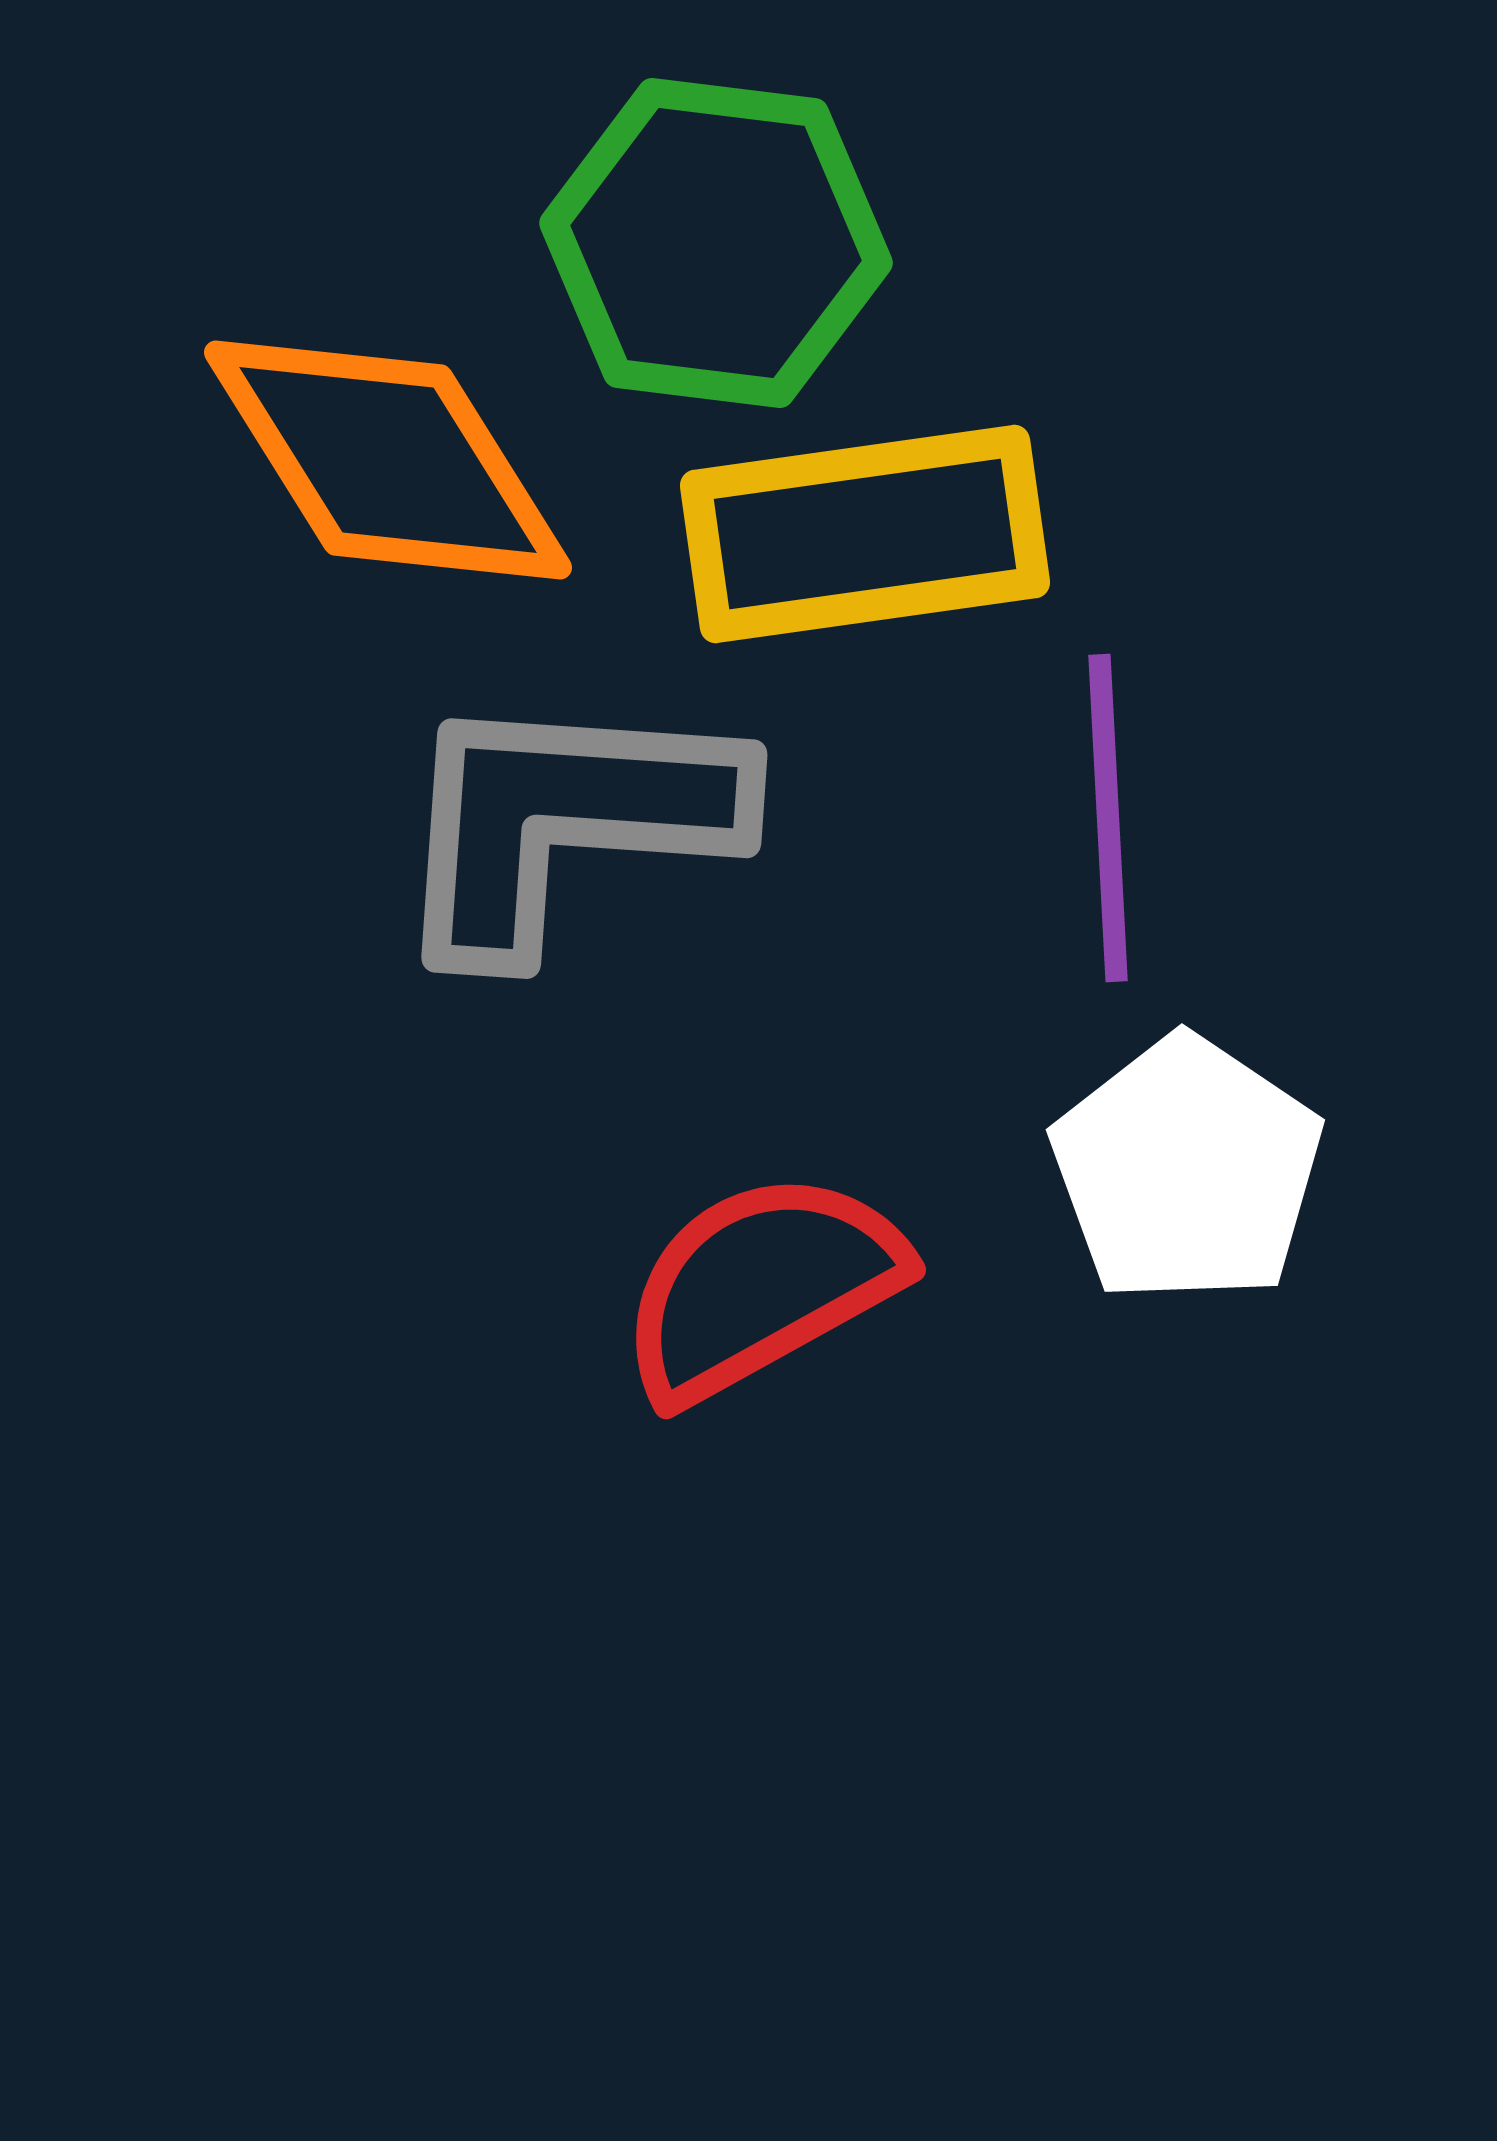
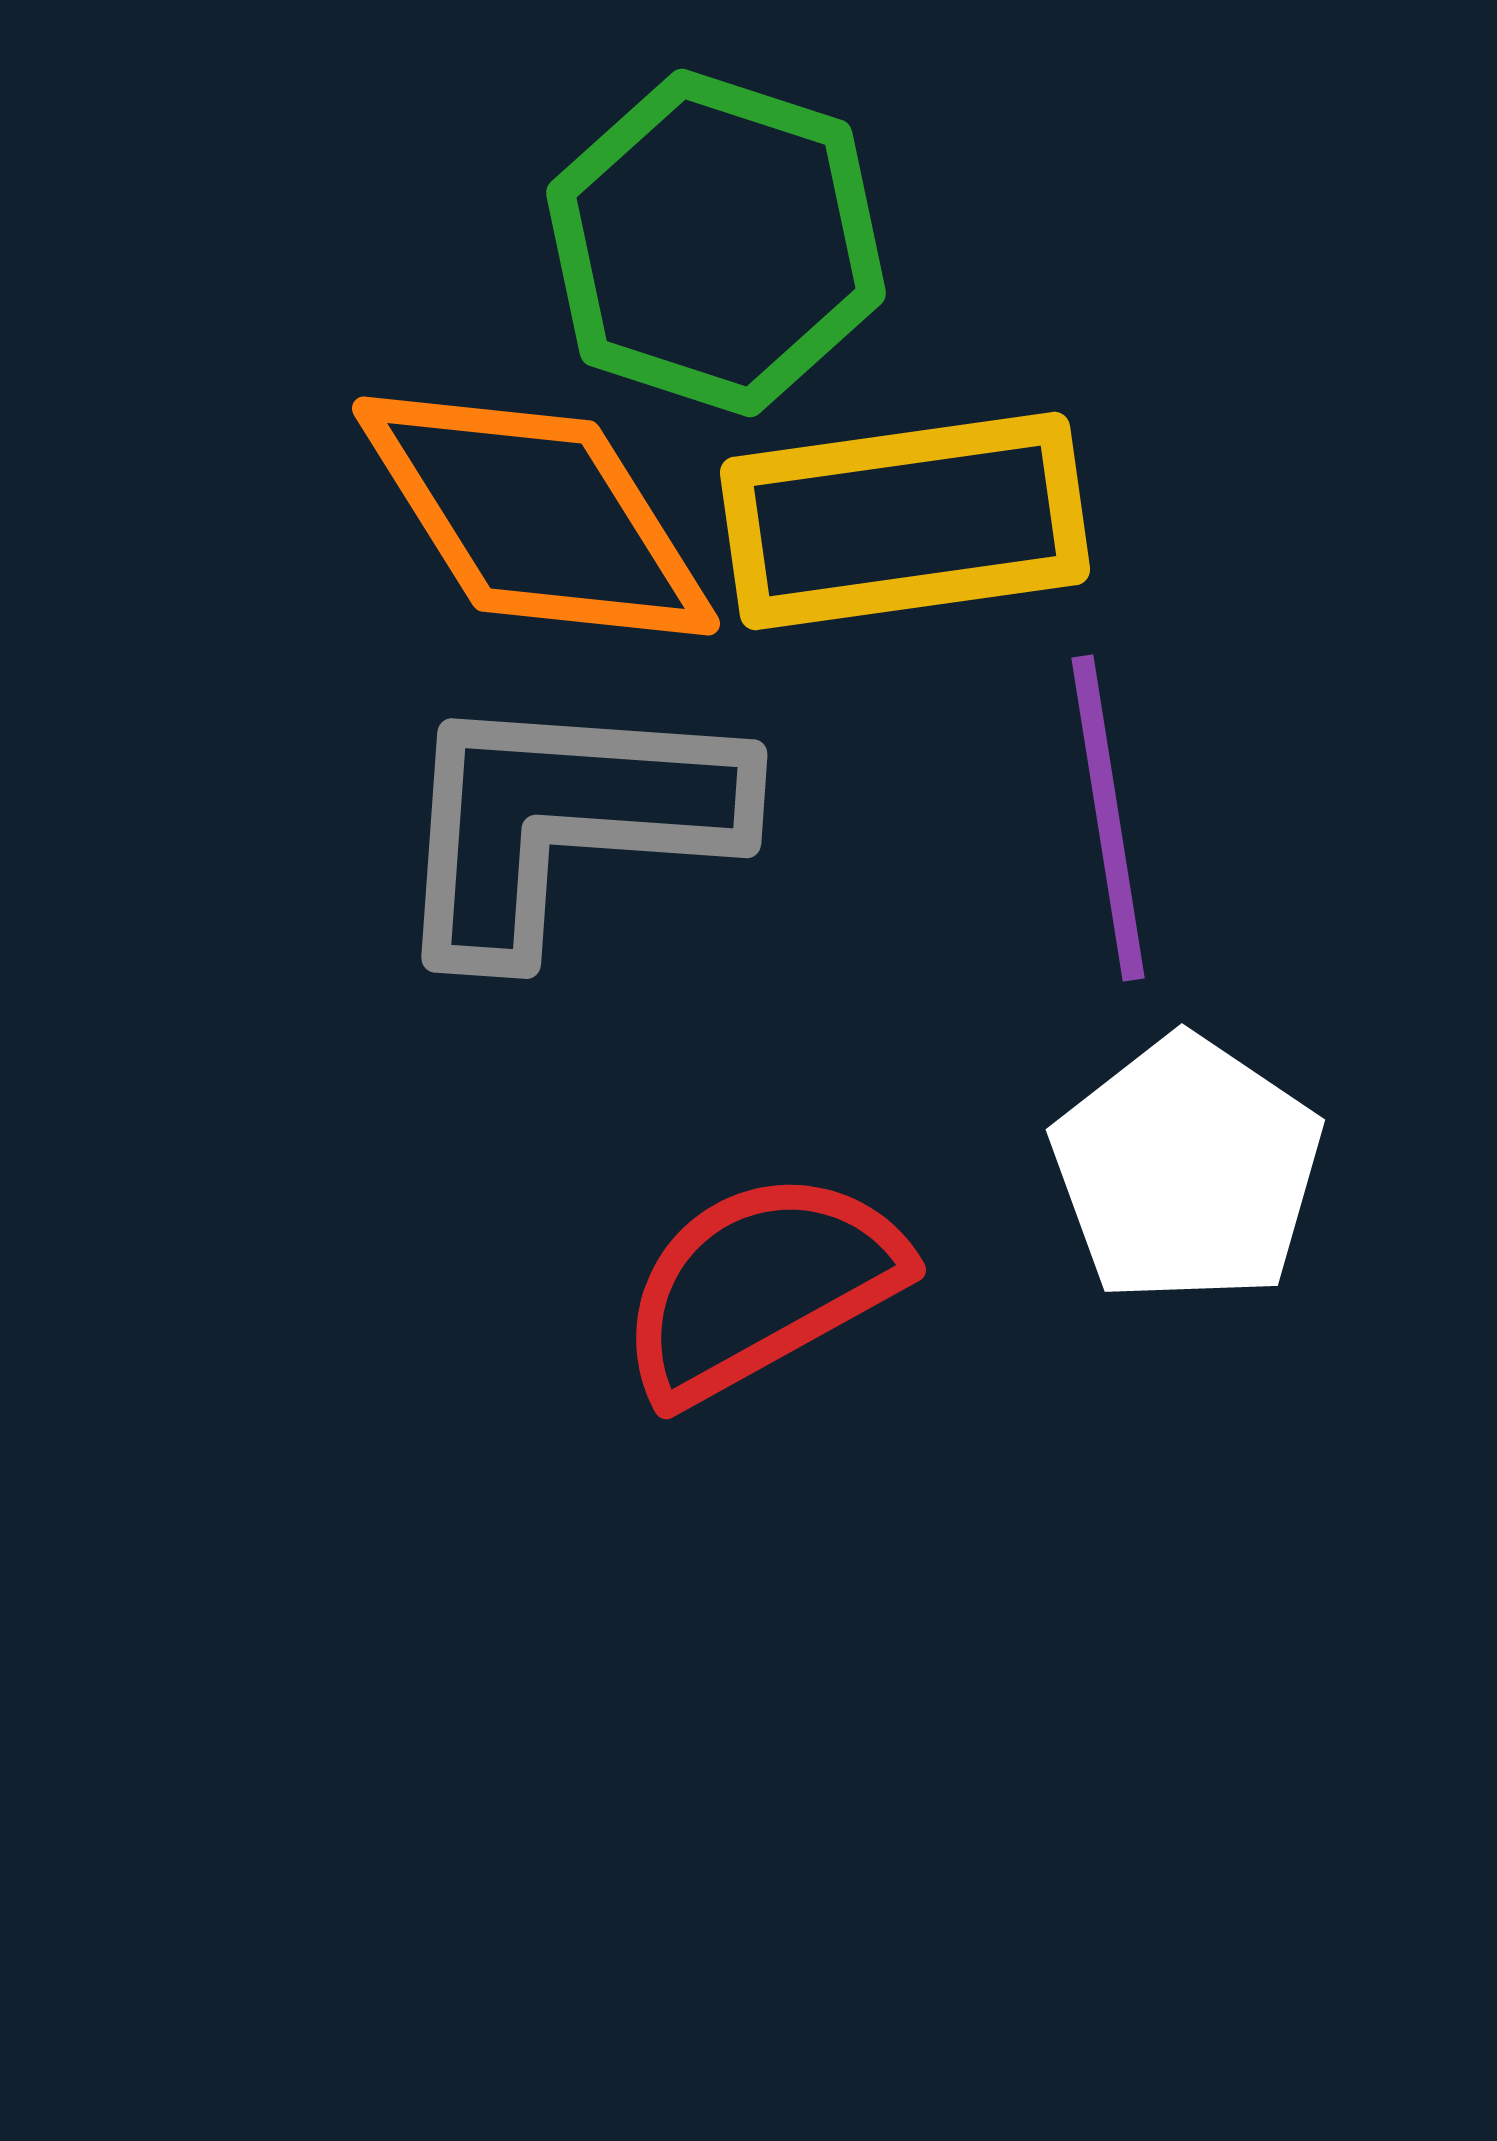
green hexagon: rotated 11 degrees clockwise
orange diamond: moved 148 px right, 56 px down
yellow rectangle: moved 40 px right, 13 px up
purple line: rotated 6 degrees counterclockwise
